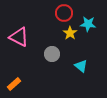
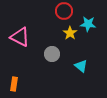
red circle: moved 2 px up
pink triangle: moved 1 px right
orange rectangle: rotated 40 degrees counterclockwise
